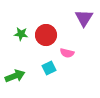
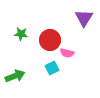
red circle: moved 4 px right, 5 px down
cyan square: moved 3 px right
